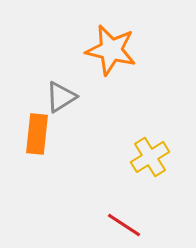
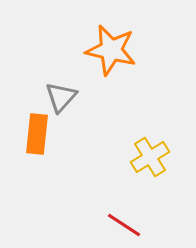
gray triangle: rotated 16 degrees counterclockwise
